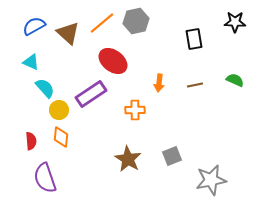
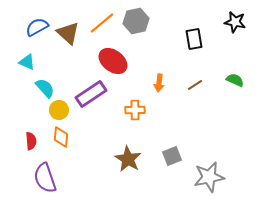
black star: rotated 10 degrees clockwise
blue semicircle: moved 3 px right, 1 px down
cyan triangle: moved 4 px left
brown line: rotated 21 degrees counterclockwise
gray star: moved 2 px left, 3 px up
